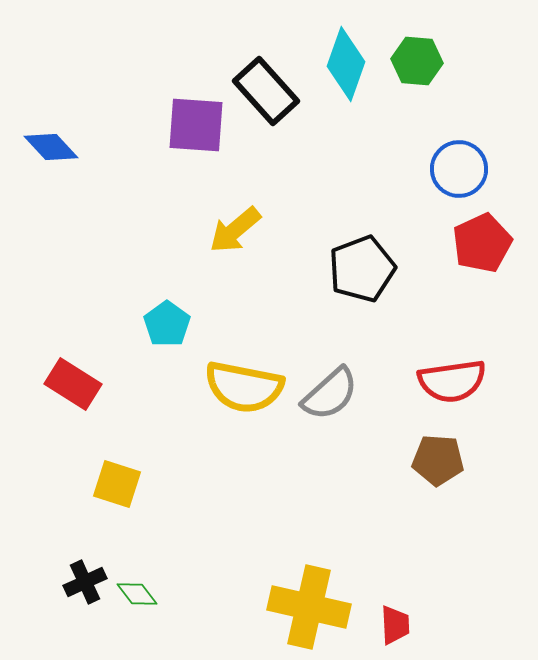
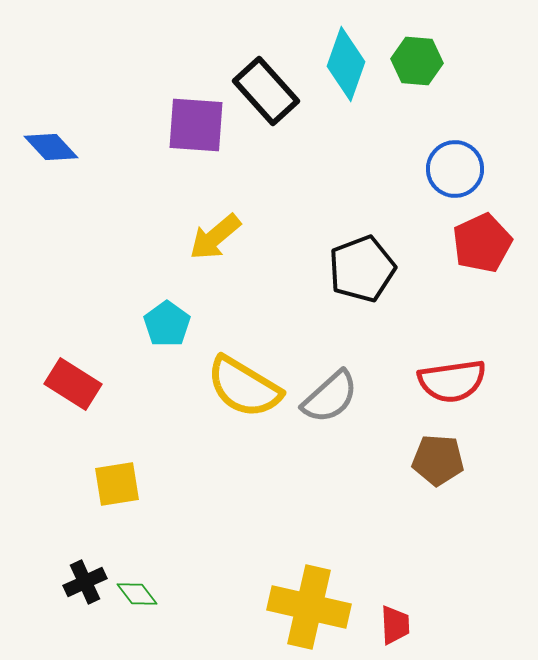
blue circle: moved 4 px left
yellow arrow: moved 20 px left, 7 px down
yellow semicircle: rotated 20 degrees clockwise
gray semicircle: moved 3 px down
yellow square: rotated 27 degrees counterclockwise
